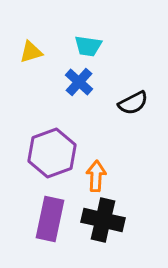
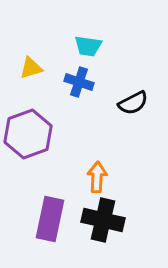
yellow triangle: moved 16 px down
blue cross: rotated 24 degrees counterclockwise
purple hexagon: moved 24 px left, 19 px up
orange arrow: moved 1 px right, 1 px down
